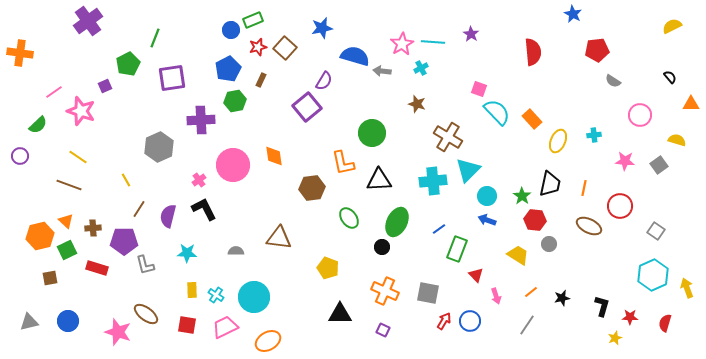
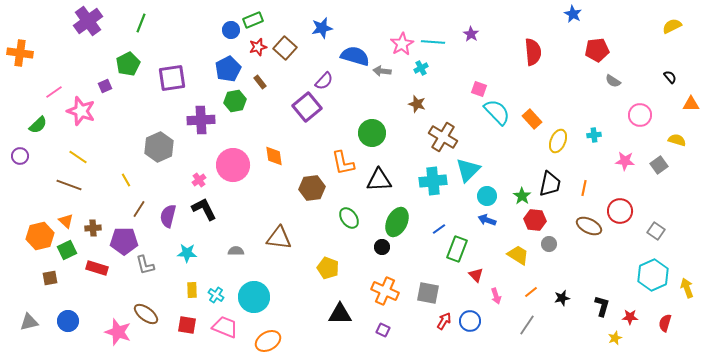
green line at (155, 38): moved 14 px left, 15 px up
brown rectangle at (261, 80): moved 1 px left, 2 px down; rotated 64 degrees counterclockwise
purple semicircle at (324, 81): rotated 12 degrees clockwise
brown cross at (448, 137): moved 5 px left
red circle at (620, 206): moved 5 px down
pink trapezoid at (225, 327): rotated 48 degrees clockwise
